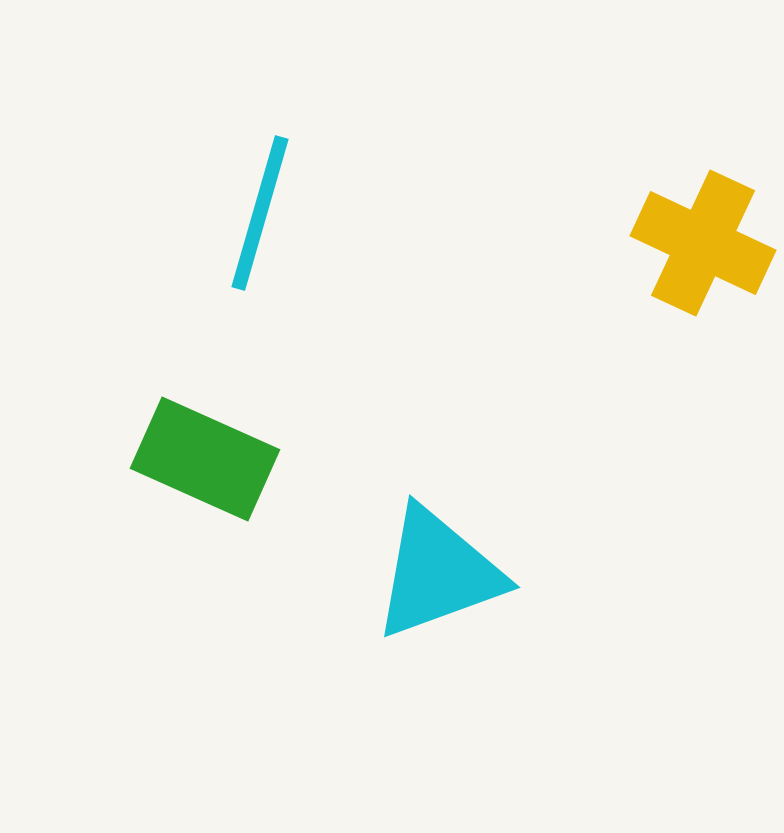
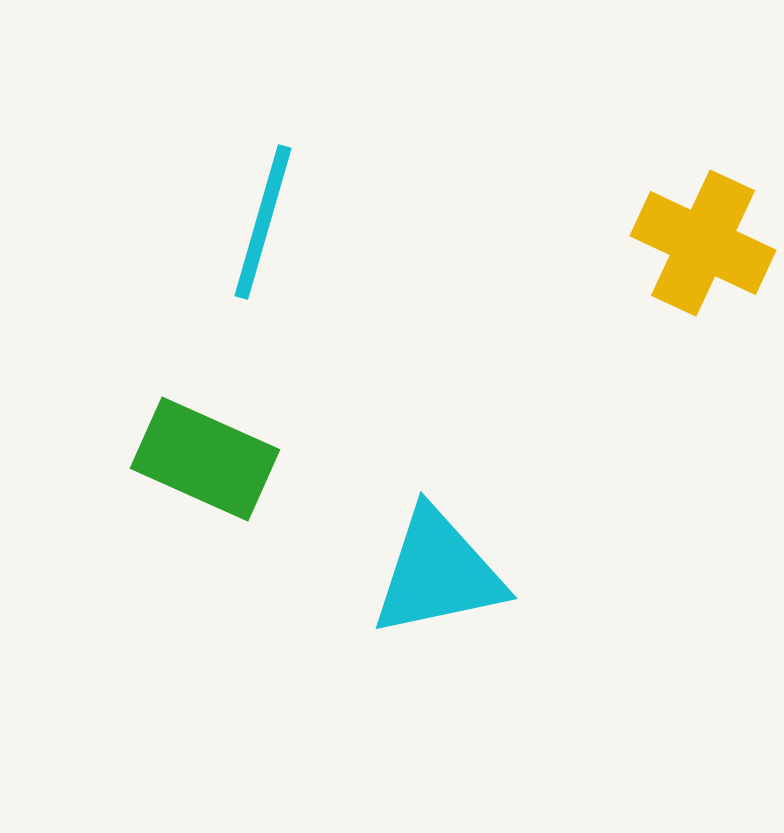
cyan line: moved 3 px right, 9 px down
cyan triangle: rotated 8 degrees clockwise
